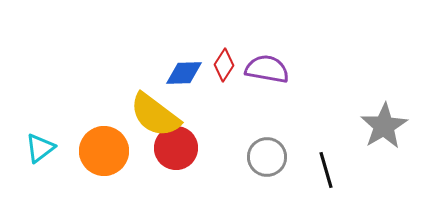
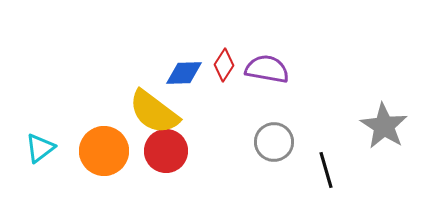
yellow semicircle: moved 1 px left, 3 px up
gray star: rotated 9 degrees counterclockwise
red circle: moved 10 px left, 3 px down
gray circle: moved 7 px right, 15 px up
